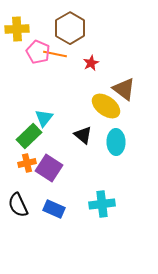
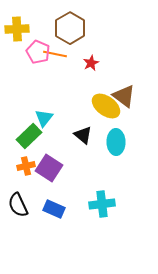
brown triangle: moved 7 px down
orange cross: moved 1 px left, 3 px down
